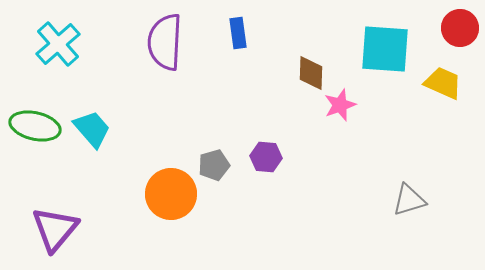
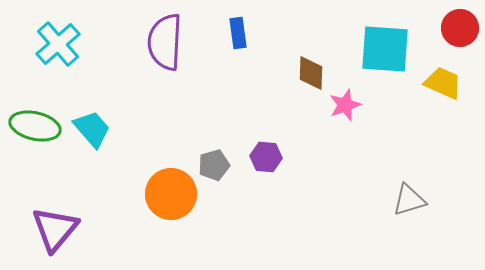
pink star: moved 5 px right
